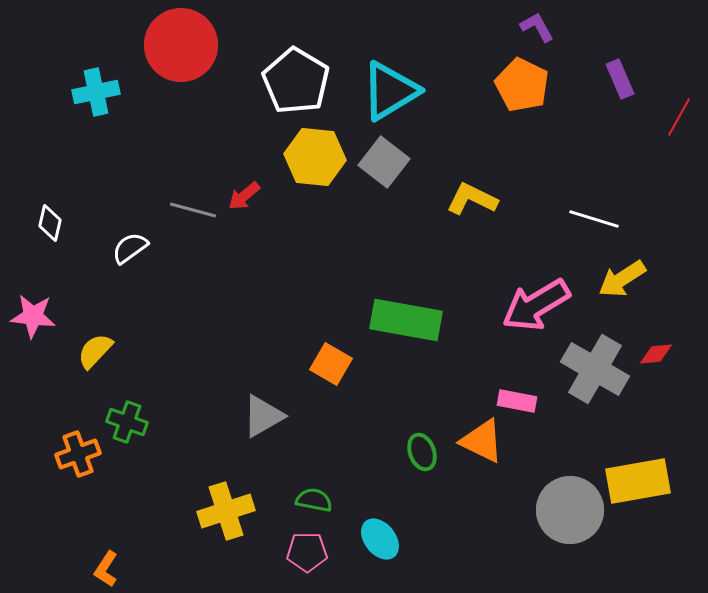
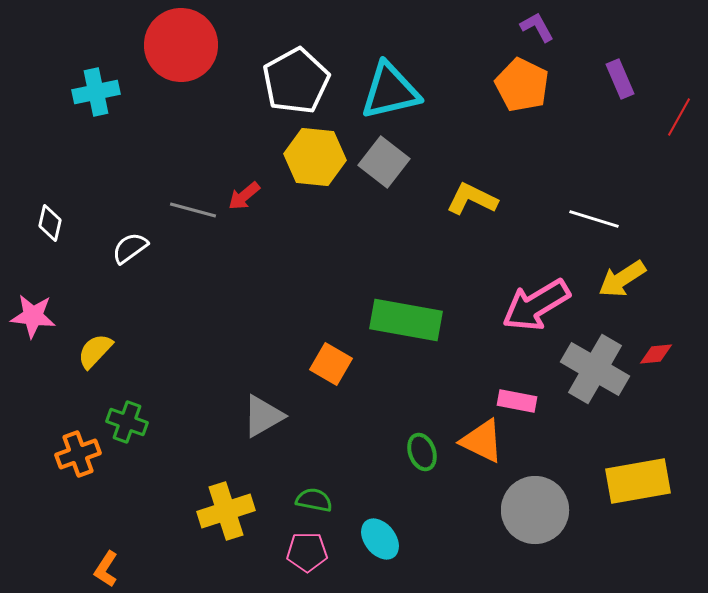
white pentagon: rotated 12 degrees clockwise
cyan triangle: rotated 18 degrees clockwise
gray circle: moved 35 px left
